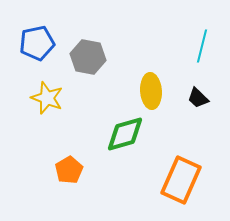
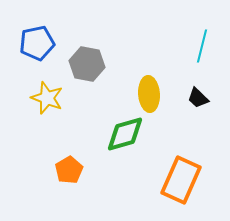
gray hexagon: moved 1 px left, 7 px down
yellow ellipse: moved 2 px left, 3 px down
